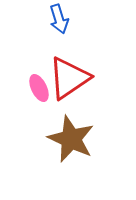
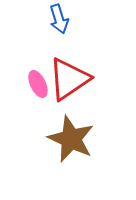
red triangle: moved 1 px down
pink ellipse: moved 1 px left, 4 px up
